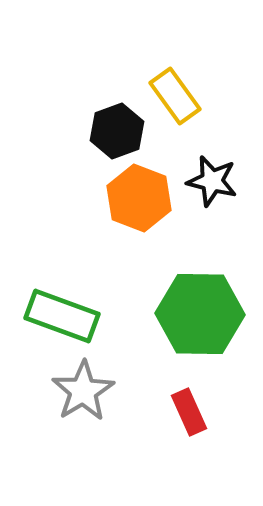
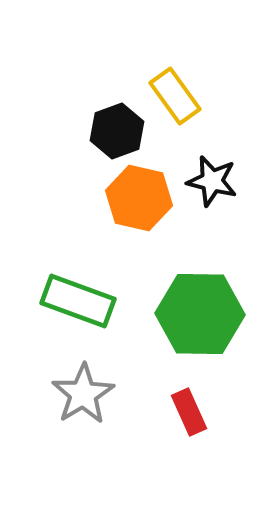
orange hexagon: rotated 8 degrees counterclockwise
green rectangle: moved 16 px right, 15 px up
gray star: moved 3 px down
